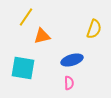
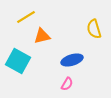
yellow line: rotated 24 degrees clockwise
yellow semicircle: rotated 144 degrees clockwise
cyan square: moved 5 px left, 7 px up; rotated 20 degrees clockwise
pink semicircle: moved 2 px left, 1 px down; rotated 32 degrees clockwise
